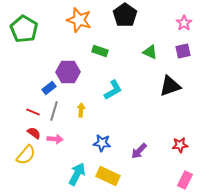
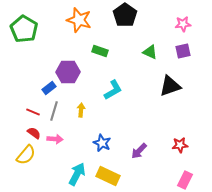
pink star: moved 1 px left, 1 px down; rotated 28 degrees clockwise
blue star: rotated 18 degrees clockwise
